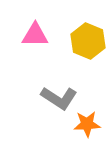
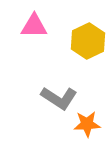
pink triangle: moved 1 px left, 9 px up
yellow hexagon: rotated 12 degrees clockwise
